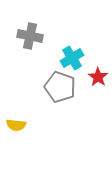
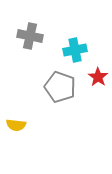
cyan cross: moved 3 px right, 8 px up; rotated 20 degrees clockwise
